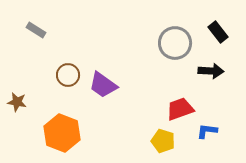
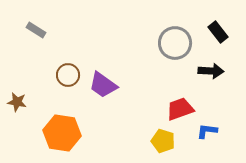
orange hexagon: rotated 12 degrees counterclockwise
